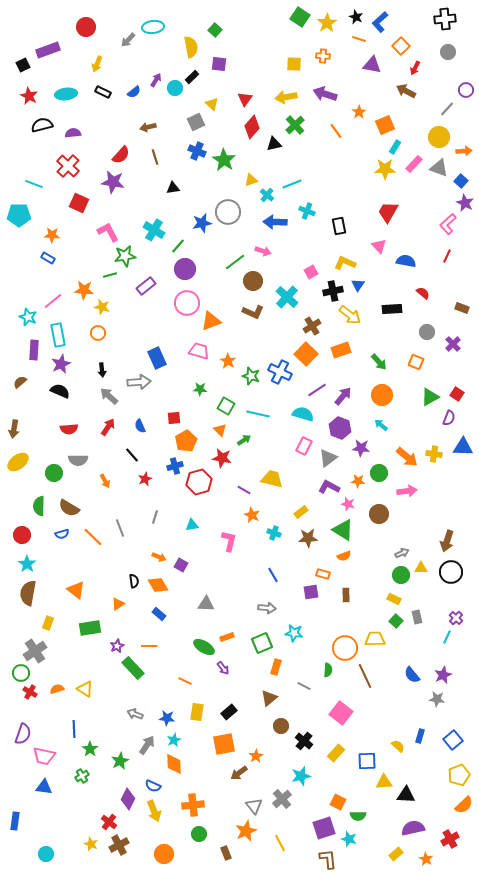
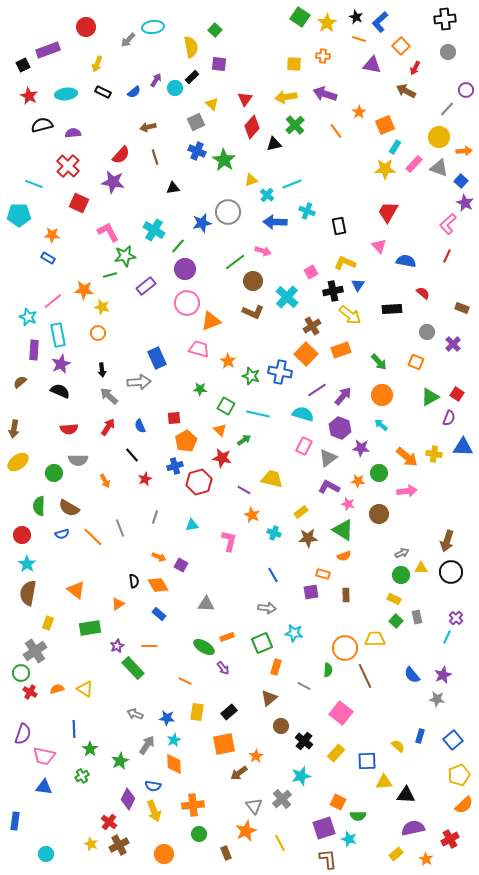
pink trapezoid at (199, 351): moved 2 px up
blue cross at (280, 372): rotated 15 degrees counterclockwise
blue semicircle at (153, 786): rotated 14 degrees counterclockwise
